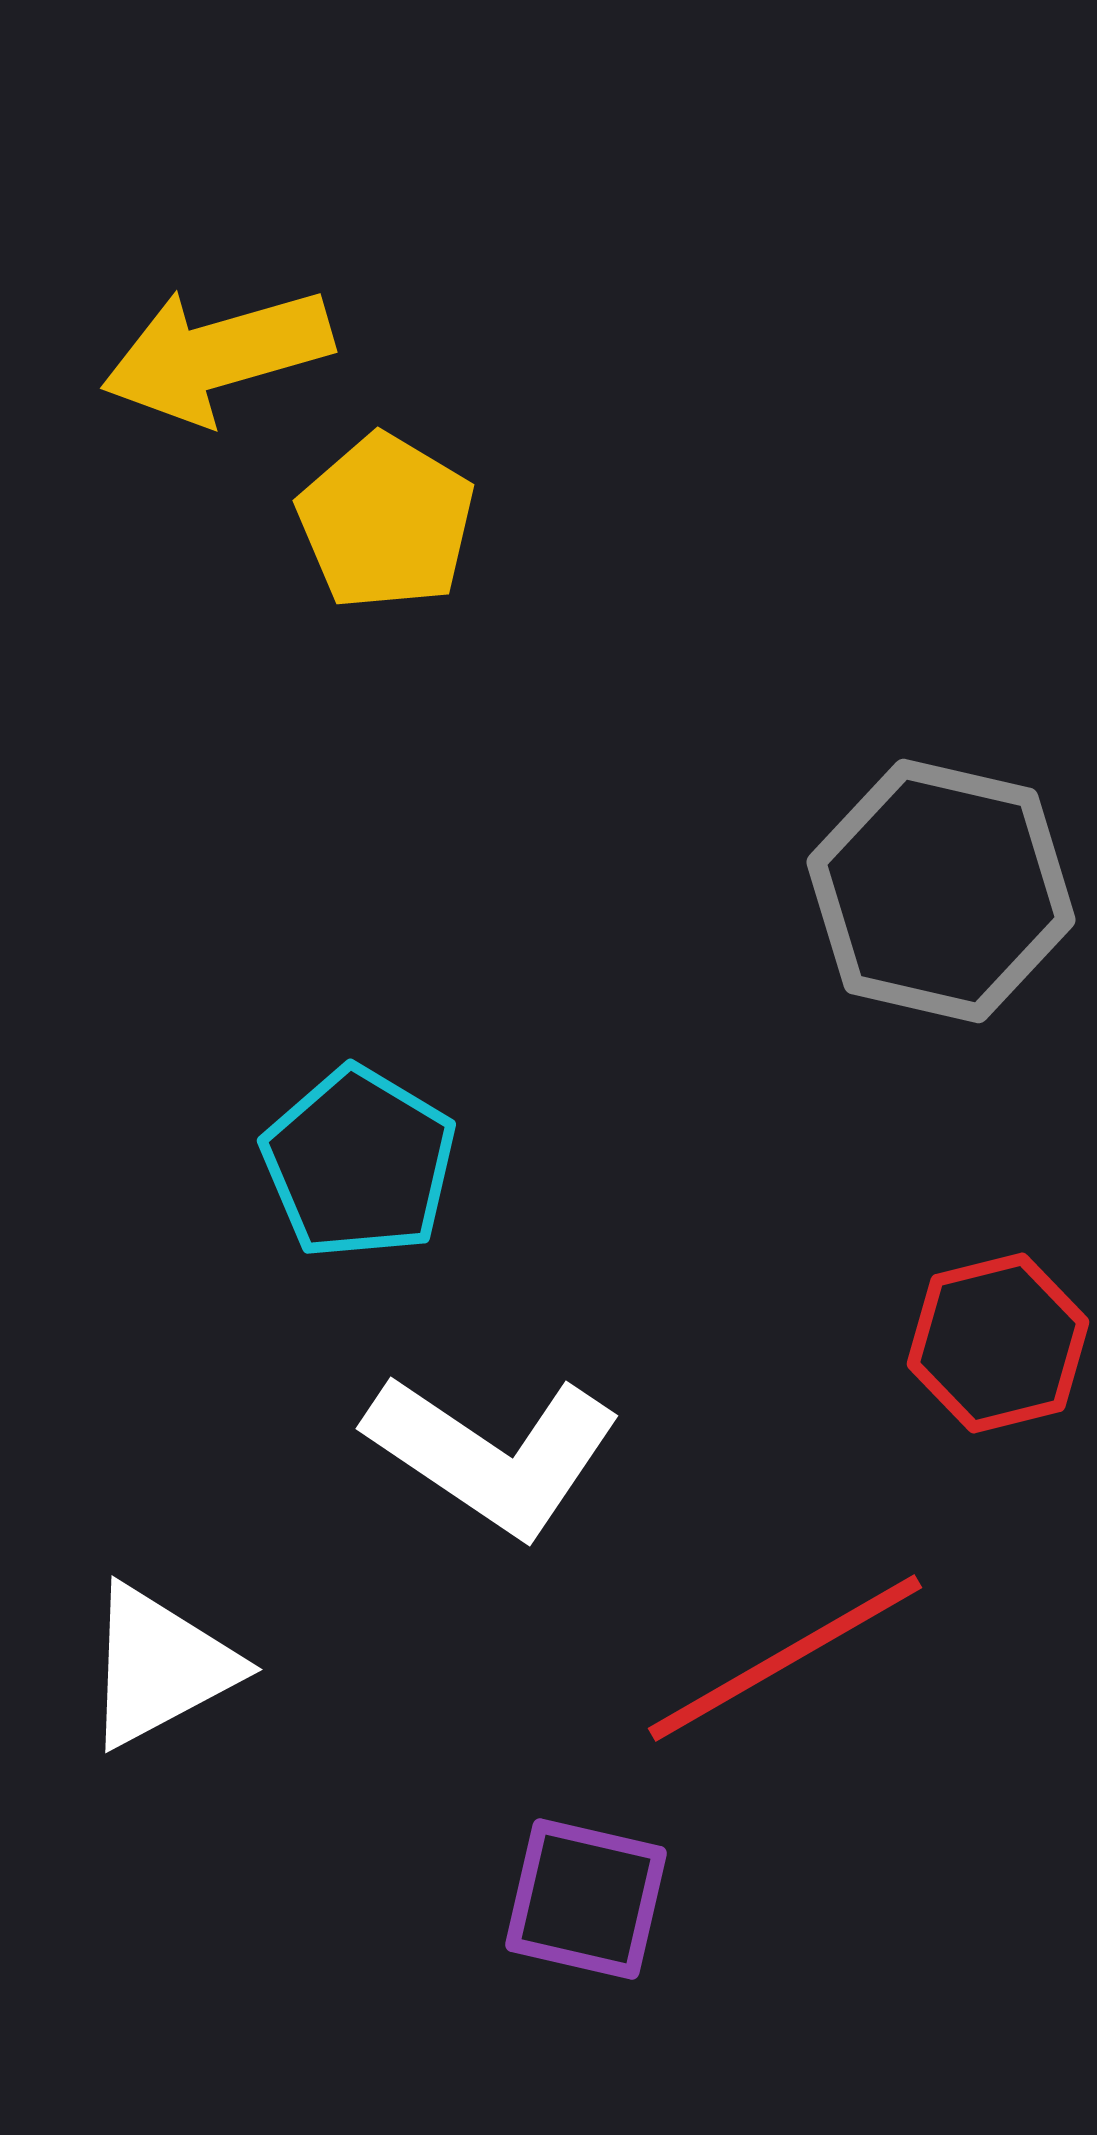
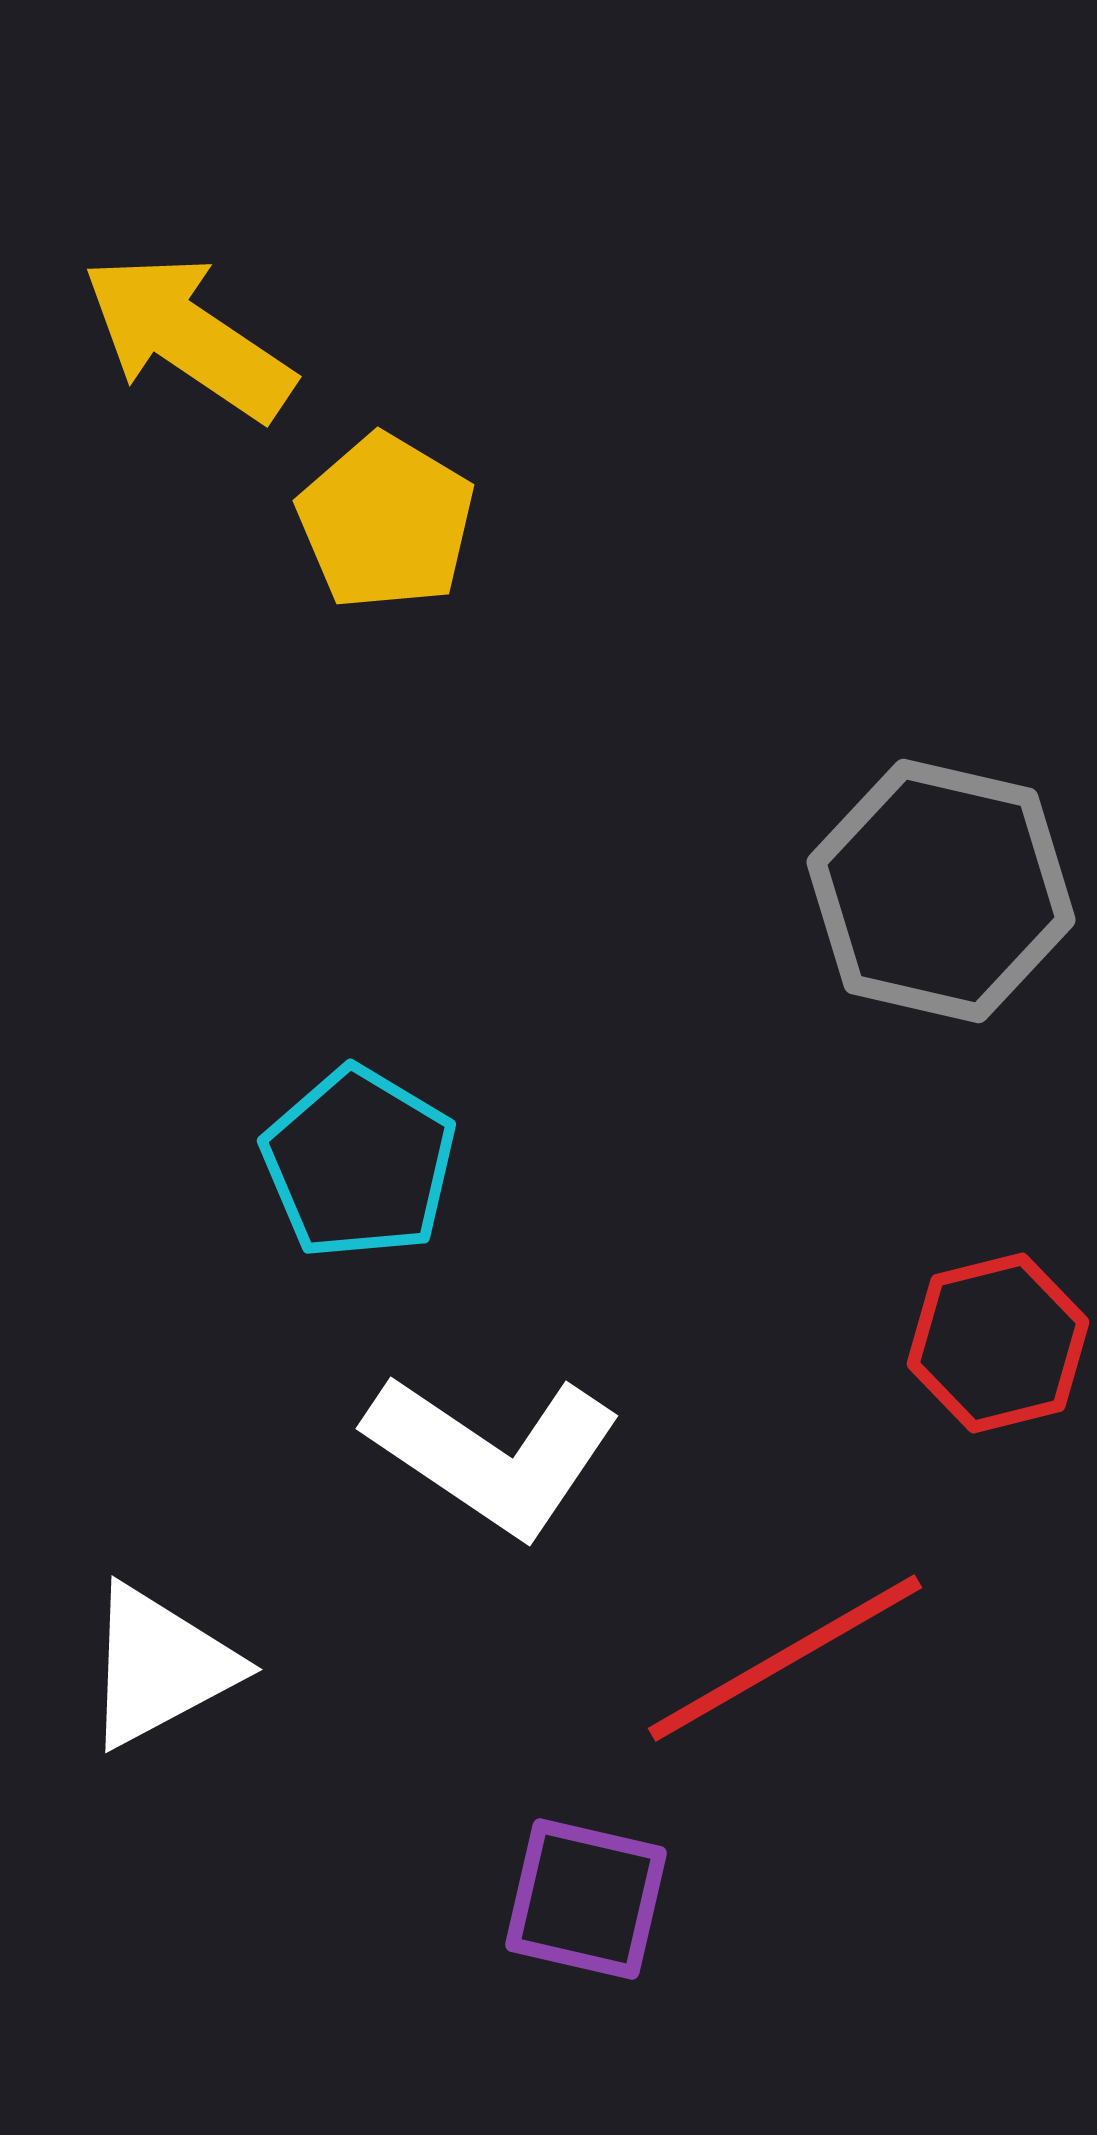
yellow arrow: moved 29 px left, 18 px up; rotated 50 degrees clockwise
